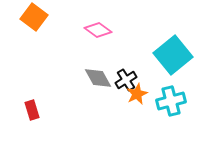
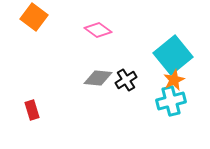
gray diamond: rotated 56 degrees counterclockwise
orange star: moved 37 px right, 14 px up
